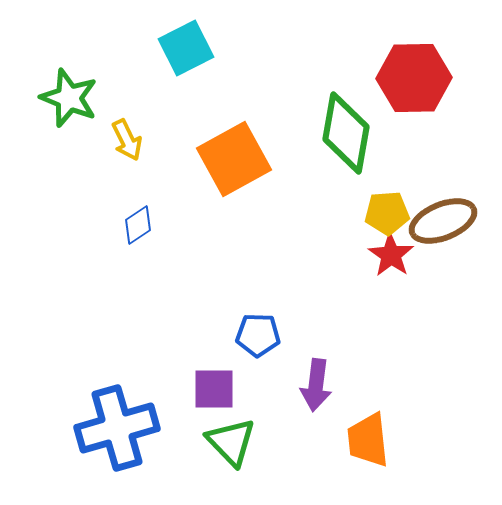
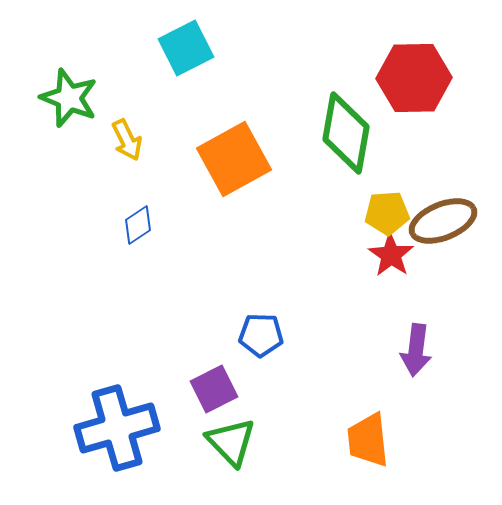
blue pentagon: moved 3 px right
purple arrow: moved 100 px right, 35 px up
purple square: rotated 27 degrees counterclockwise
